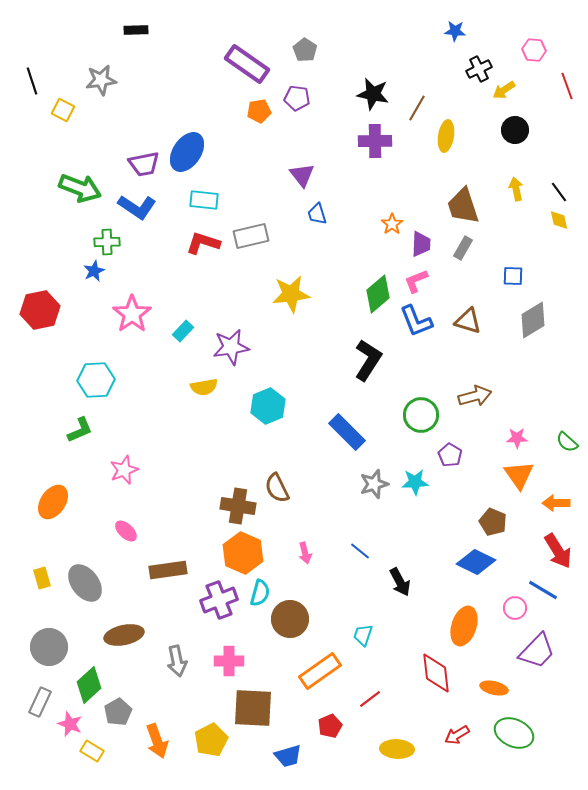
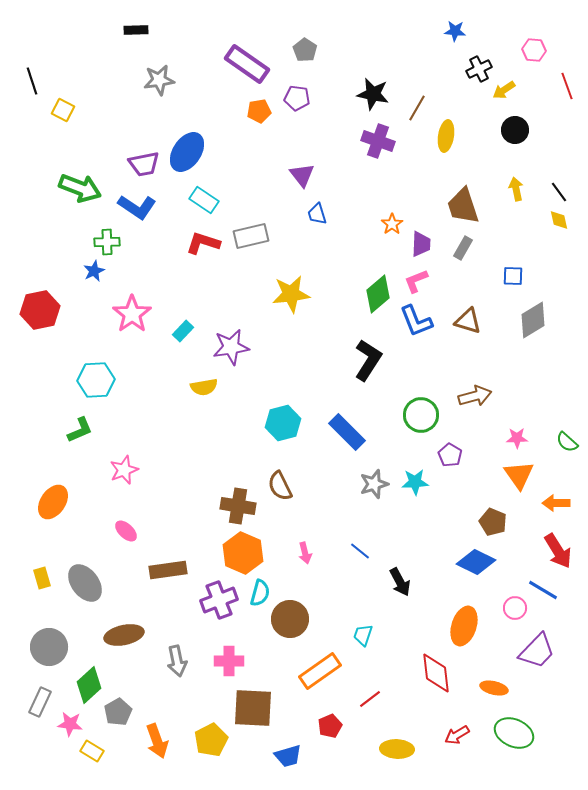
gray star at (101, 80): moved 58 px right
purple cross at (375, 141): moved 3 px right; rotated 20 degrees clockwise
cyan rectangle at (204, 200): rotated 28 degrees clockwise
cyan hexagon at (268, 406): moved 15 px right, 17 px down; rotated 8 degrees clockwise
brown semicircle at (277, 488): moved 3 px right, 2 px up
pink star at (70, 724): rotated 15 degrees counterclockwise
